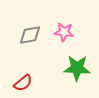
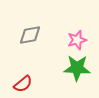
pink star: moved 13 px right, 8 px down; rotated 24 degrees counterclockwise
red semicircle: moved 1 px down
